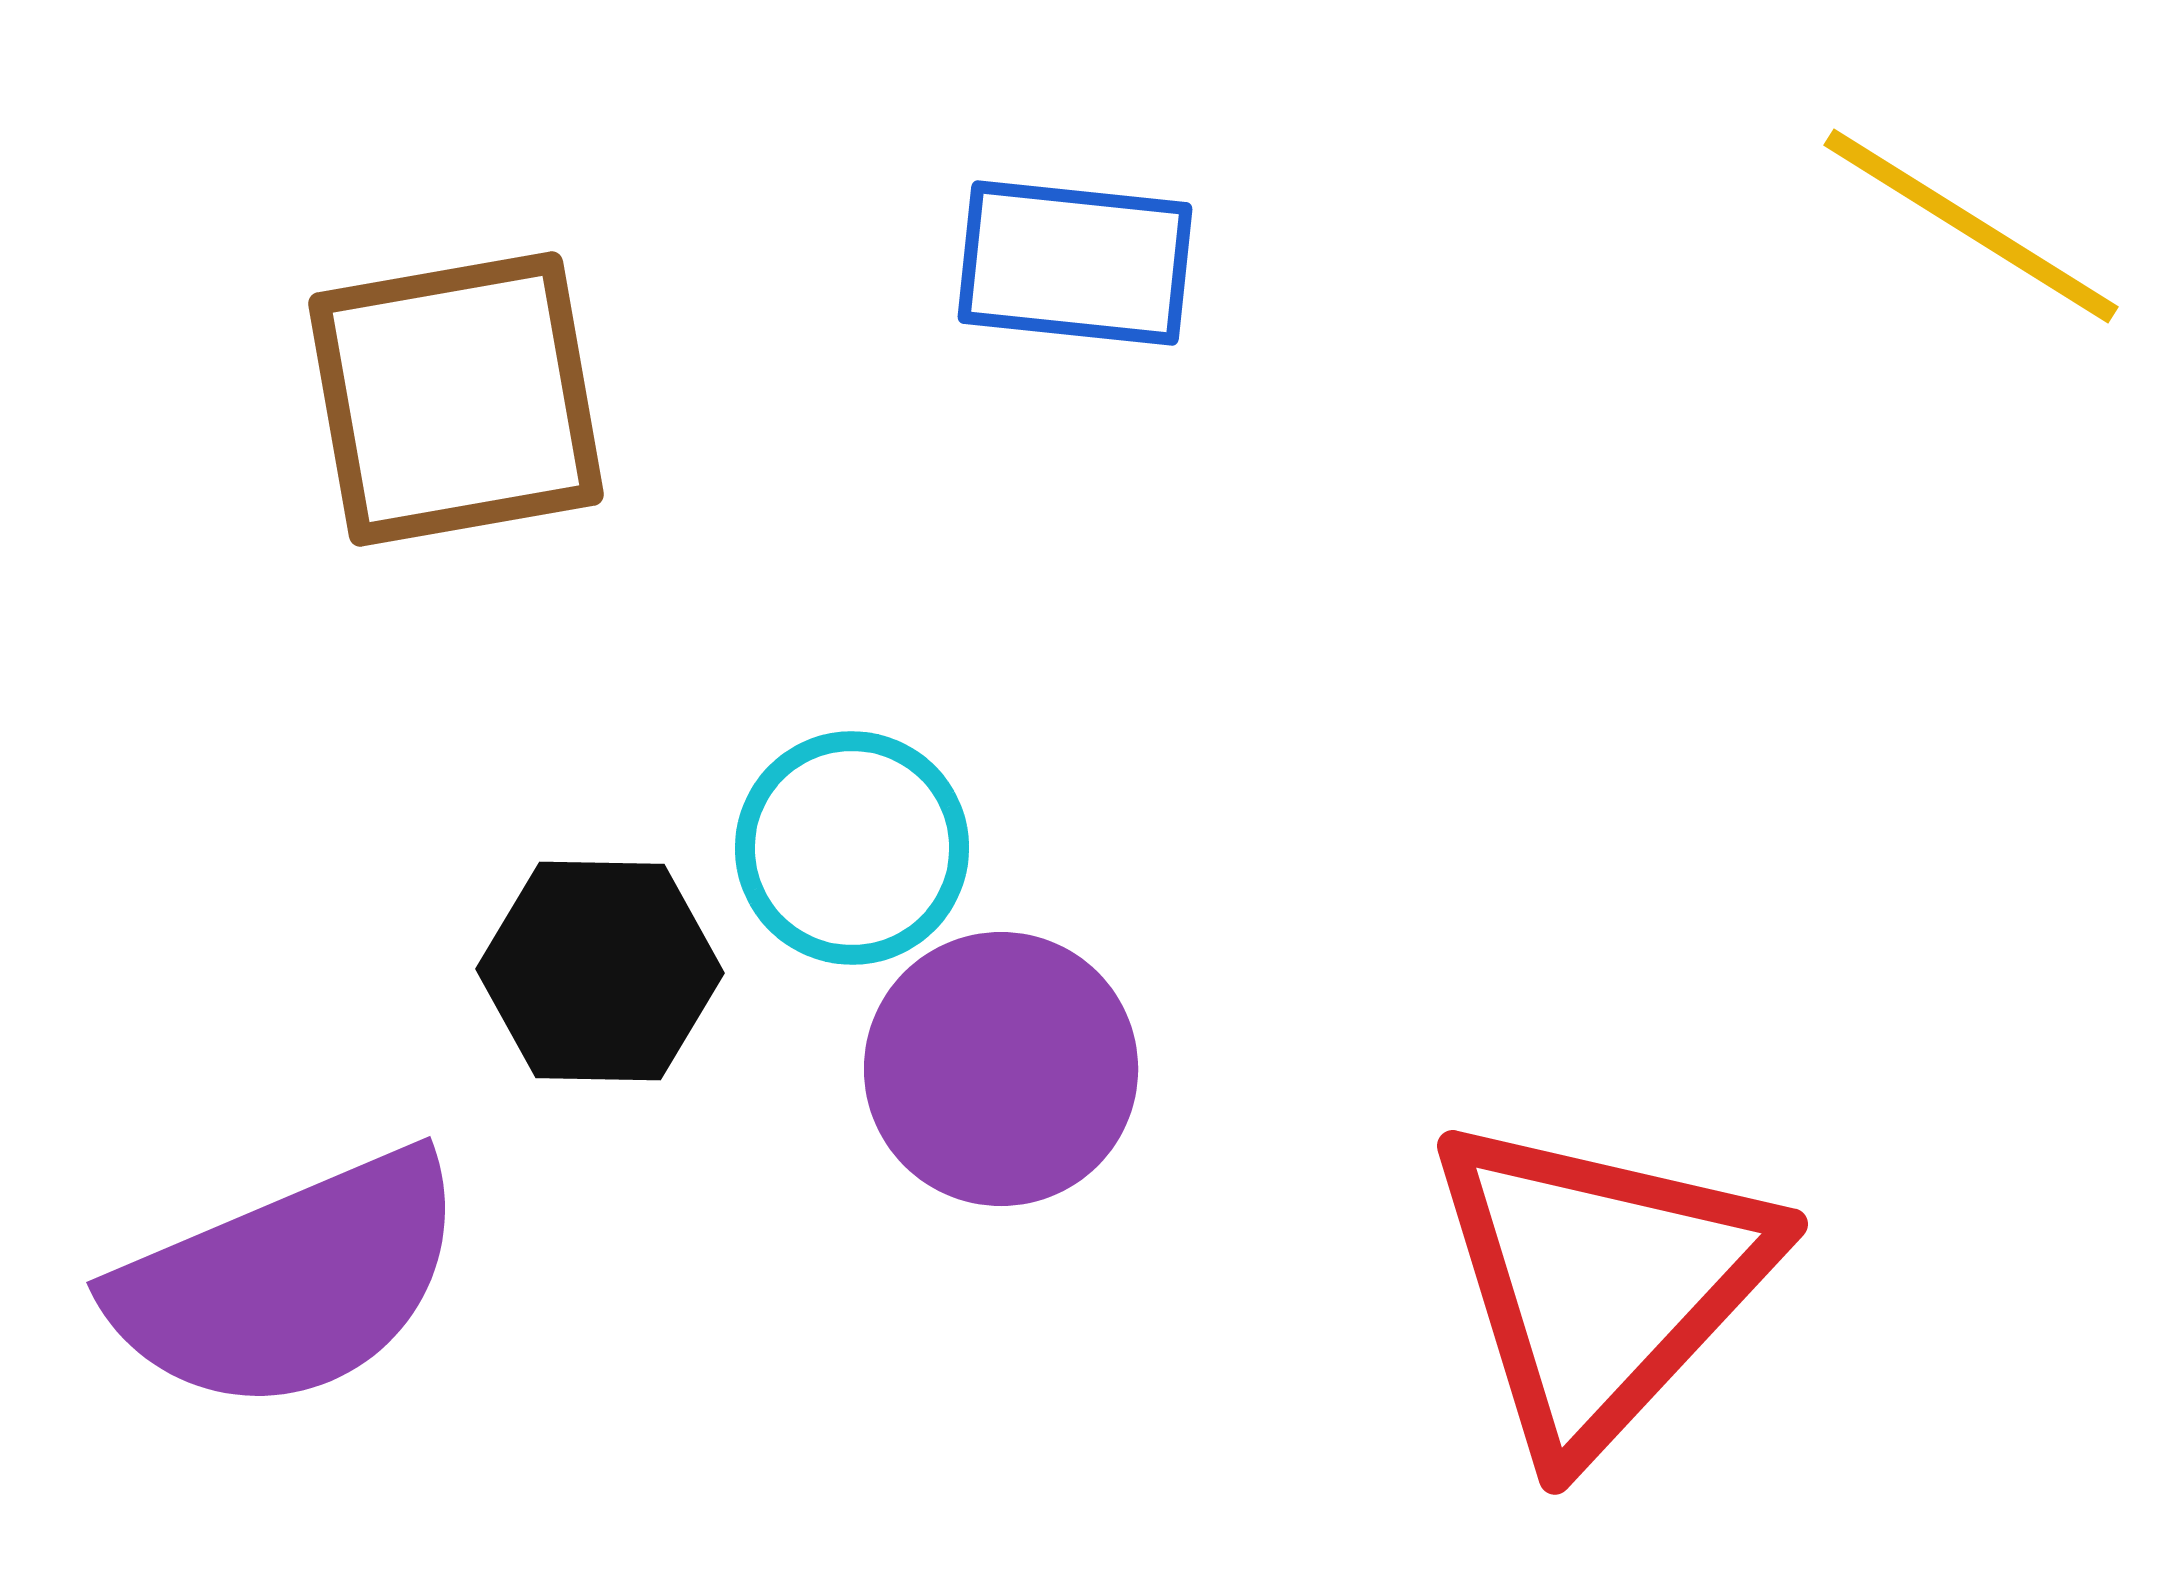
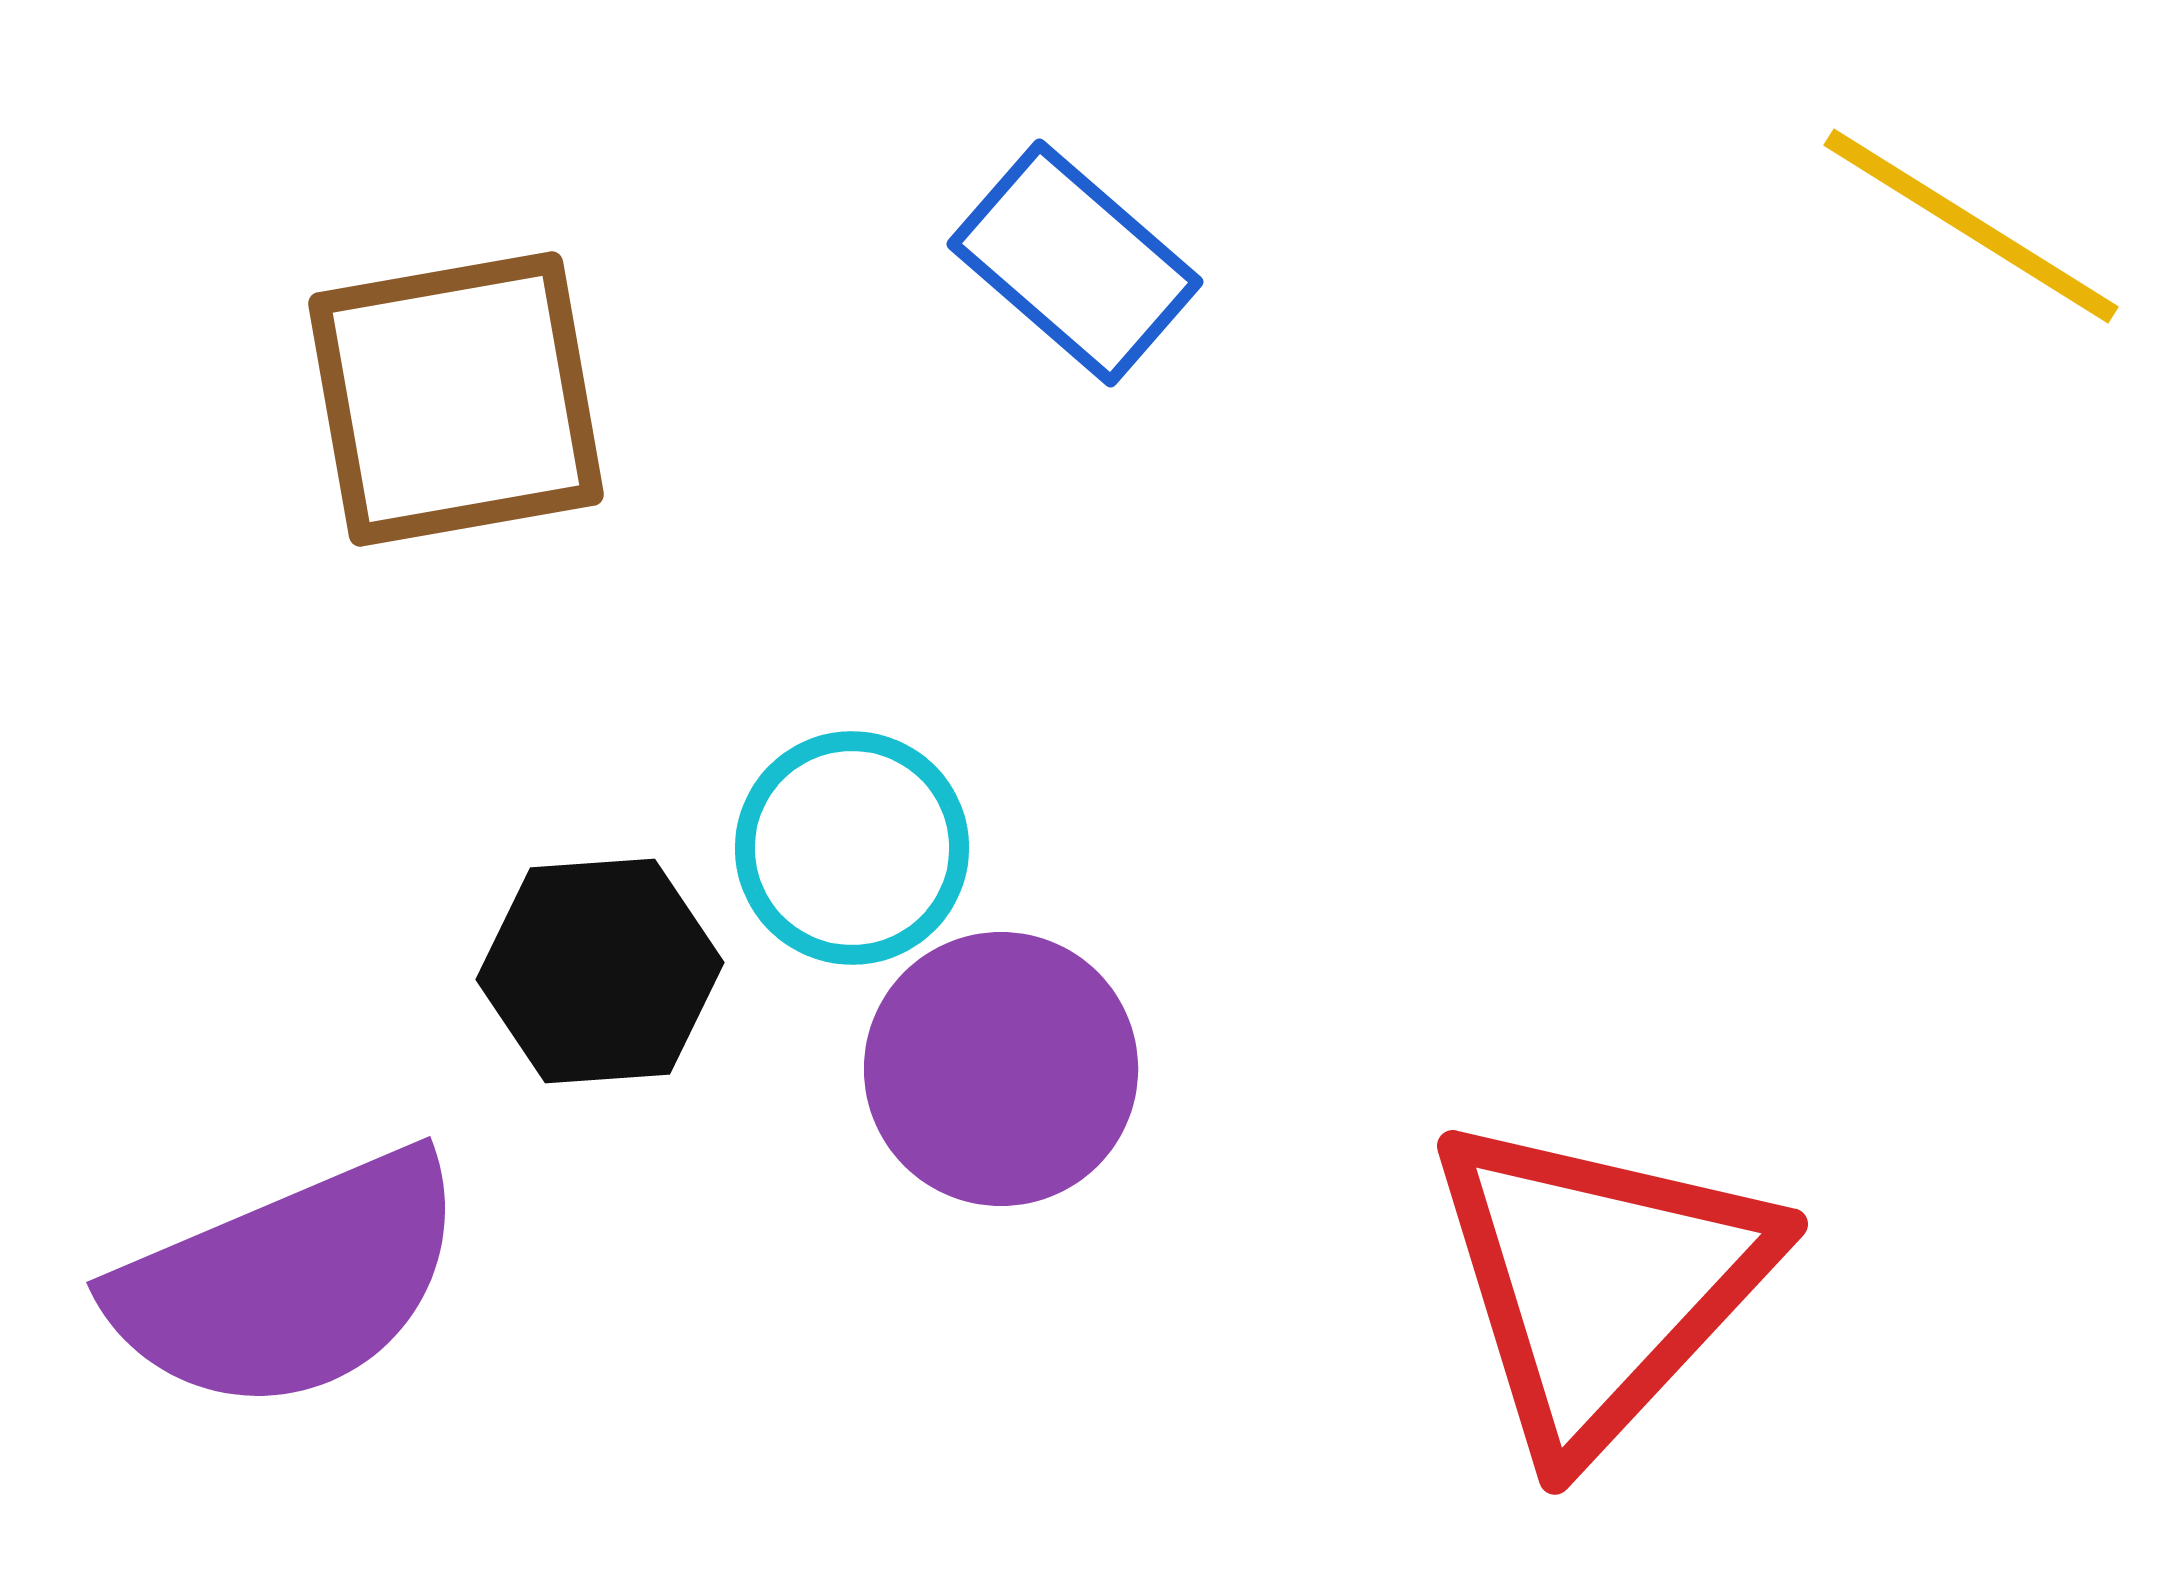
blue rectangle: rotated 35 degrees clockwise
black hexagon: rotated 5 degrees counterclockwise
